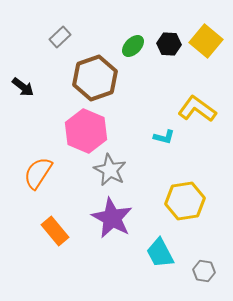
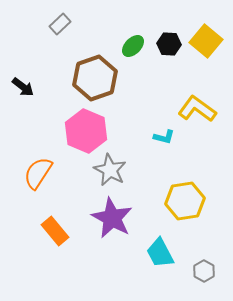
gray rectangle: moved 13 px up
gray hexagon: rotated 20 degrees clockwise
